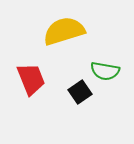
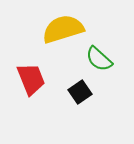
yellow semicircle: moved 1 px left, 2 px up
green semicircle: moved 6 px left, 12 px up; rotated 32 degrees clockwise
